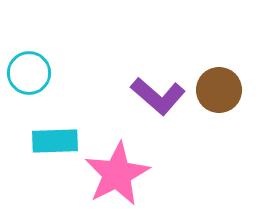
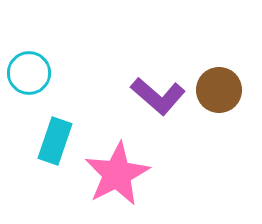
cyan rectangle: rotated 69 degrees counterclockwise
